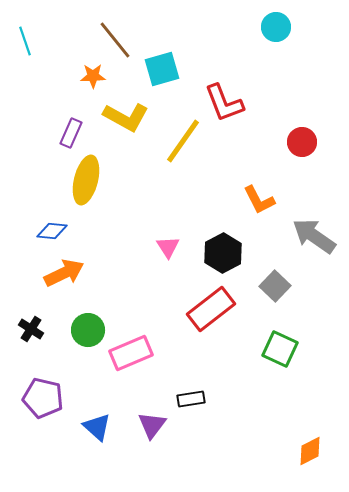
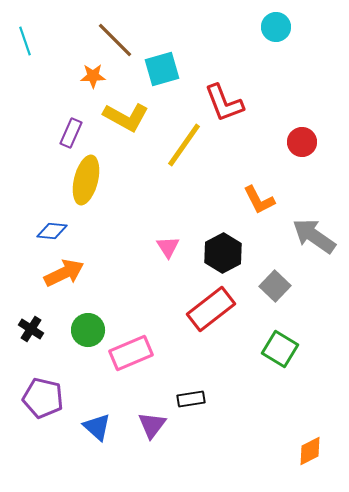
brown line: rotated 6 degrees counterclockwise
yellow line: moved 1 px right, 4 px down
green square: rotated 6 degrees clockwise
